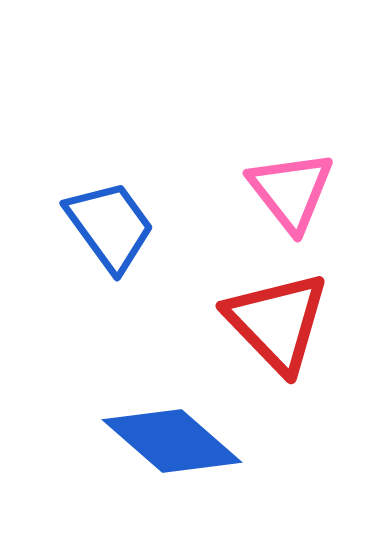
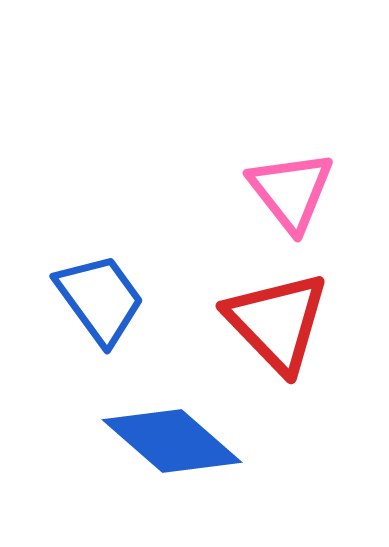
blue trapezoid: moved 10 px left, 73 px down
